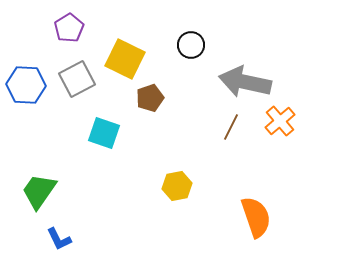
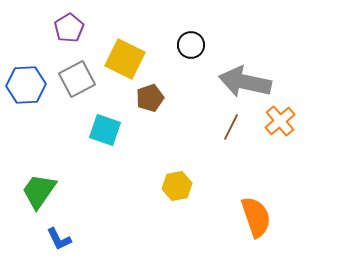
blue hexagon: rotated 6 degrees counterclockwise
cyan square: moved 1 px right, 3 px up
